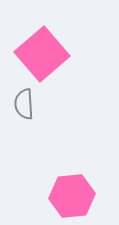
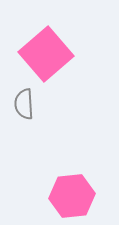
pink square: moved 4 px right
